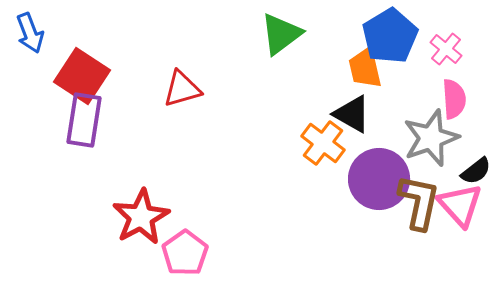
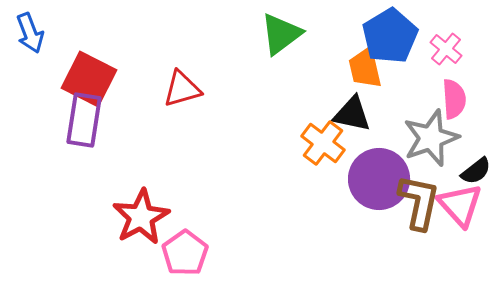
red square: moved 7 px right, 3 px down; rotated 6 degrees counterclockwise
black triangle: rotated 18 degrees counterclockwise
